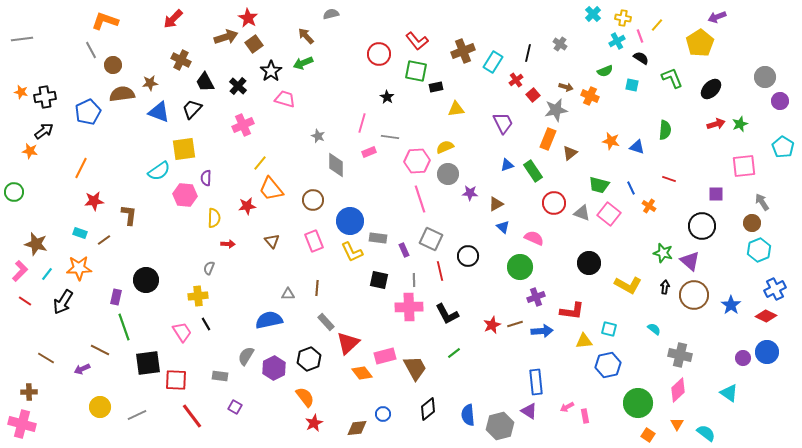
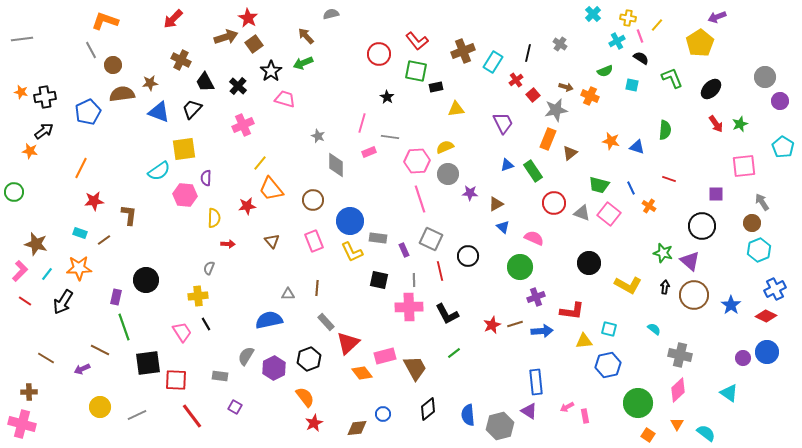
yellow cross at (623, 18): moved 5 px right
red arrow at (716, 124): rotated 72 degrees clockwise
